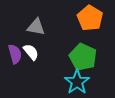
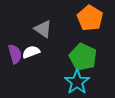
gray triangle: moved 7 px right, 2 px down; rotated 24 degrees clockwise
white semicircle: rotated 72 degrees counterclockwise
